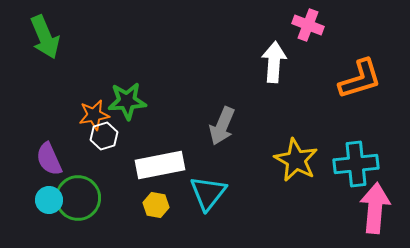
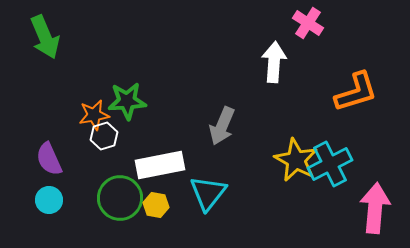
pink cross: moved 2 px up; rotated 12 degrees clockwise
orange L-shape: moved 4 px left, 13 px down
cyan cross: moved 26 px left; rotated 21 degrees counterclockwise
green circle: moved 42 px right
